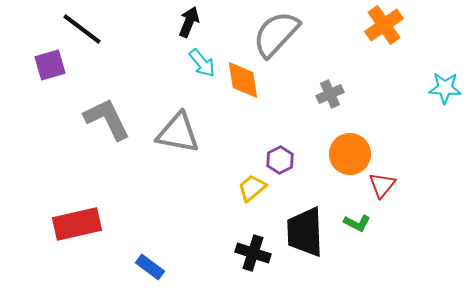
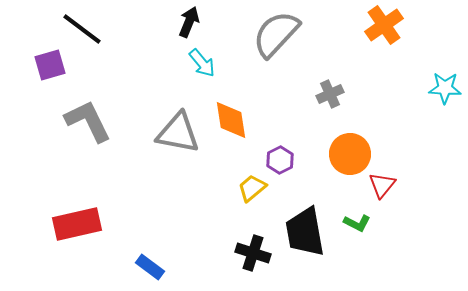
orange diamond: moved 12 px left, 40 px down
gray L-shape: moved 19 px left, 2 px down
black trapezoid: rotated 8 degrees counterclockwise
